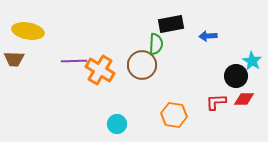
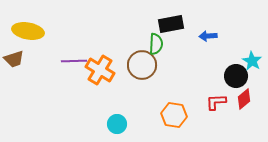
brown trapezoid: rotated 20 degrees counterclockwise
red diamond: rotated 40 degrees counterclockwise
